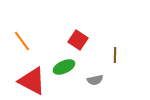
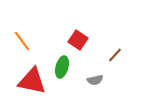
brown line: rotated 42 degrees clockwise
green ellipse: moved 2 px left; rotated 50 degrees counterclockwise
red triangle: rotated 16 degrees counterclockwise
